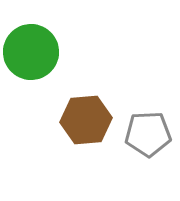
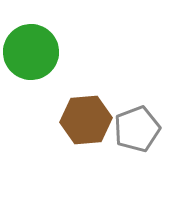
gray pentagon: moved 11 px left, 5 px up; rotated 18 degrees counterclockwise
